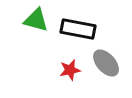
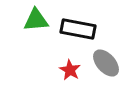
green triangle: rotated 20 degrees counterclockwise
red star: rotated 30 degrees counterclockwise
